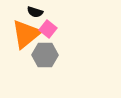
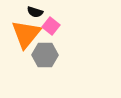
pink square: moved 3 px right, 3 px up
orange triangle: rotated 12 degrees counterclockwise
